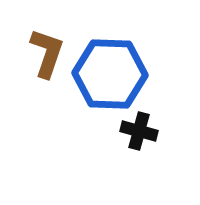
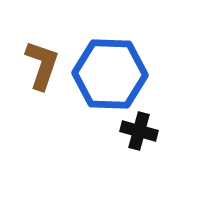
brown L-shape: moved 5 px left, 12 px down
